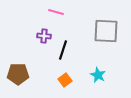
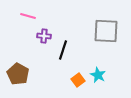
pink line: moved 28 px left, 4 px down
brown pentagon: rotated 30 degrees clockwise
orange square: moved 13 px right
